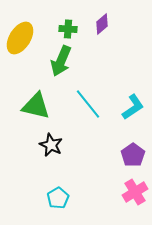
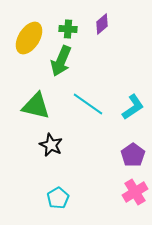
yellow ellipse: moved 9 px right
cyan line: rotated 16 degrees counterclockwise
